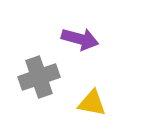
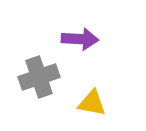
purple arrow: rotated 12 degrees counterclockwise
